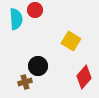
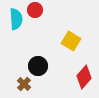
brown cross: moved 1 px left, 2 px down; rotated 32 degrees counterclockwise
